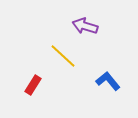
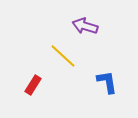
blue L-shape: moved 1 px left, 1 px down; rotated 30 degrees clockwise
